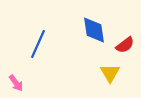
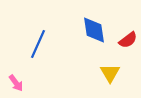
red semicircle: moved 3 px right, 5 px up
